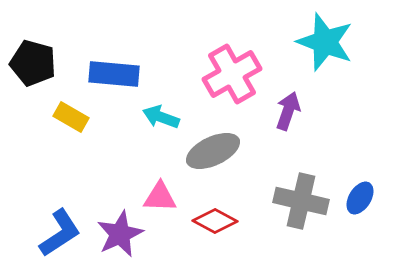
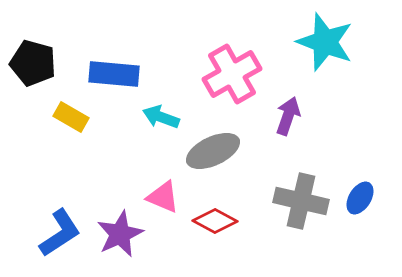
purple arrow: moved 5 px down
pink triangle: moved 3 px right; rotated 21 degrees clockwise
